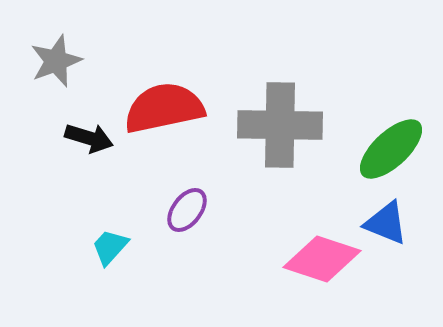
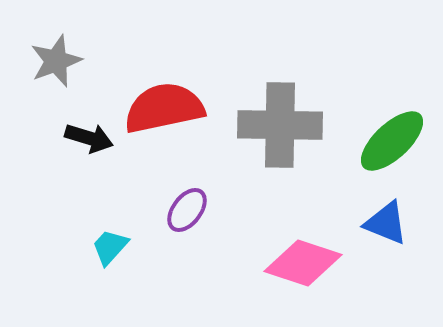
green ellipse: moved 1 px right, 8 px up
pink diamond: moved 19 px left, 4 px down
